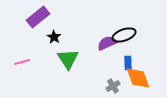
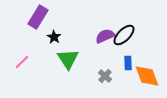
purple rectangle: rotated 20 degrees counterclockwise
black ellipse: rotated 25 degrees counterclockwise
purple semicircle: moved 2 px left, 7 px up
pink line: rotated 28 degrees counterclockwise
orange diamond: moved 9 px right, 2 px up
gray cross: moved 8 px left, 10 px up; rotated 16 degrees counterclockwise
